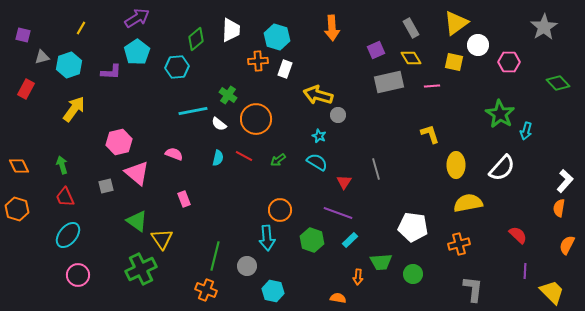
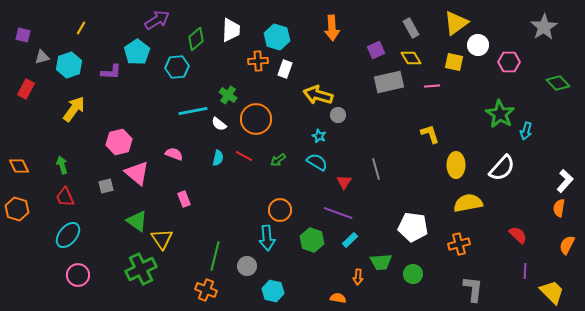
purple arrow at (137, 18): moved 20 px right, 2 px down
